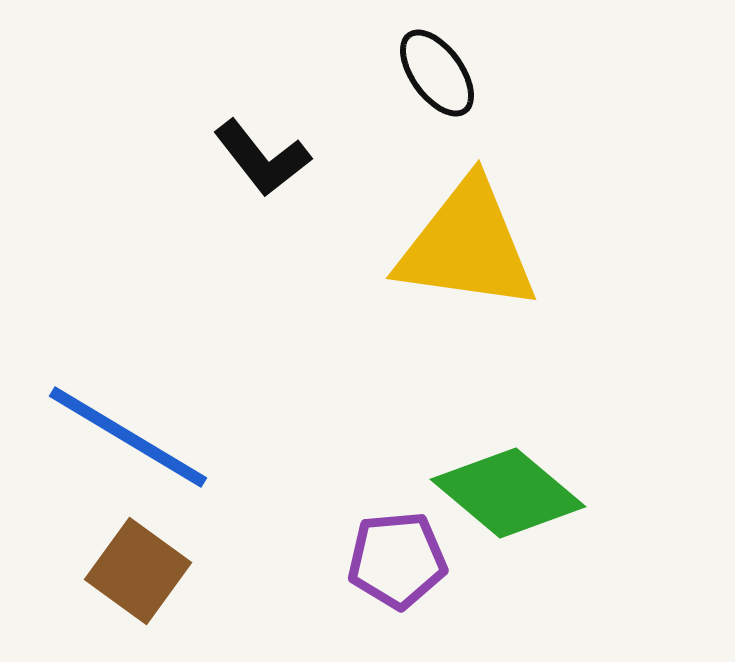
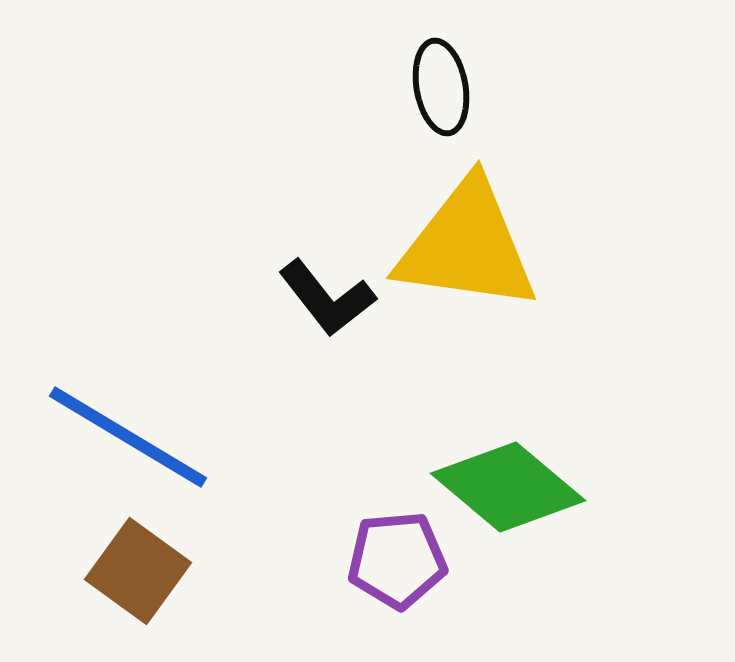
black ellipse: moved 4 px right, 14 px down; rotated 26 degrees clockwise
black L-shape: moved 65 px right, 140 px down
green diamond: moved 6 px up
